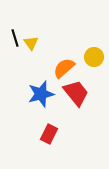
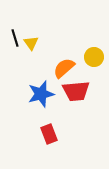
red trapezoid: moved 2 px up; rotated 124 degrees clockwise
red rectangle: rotated 48 degrees counterclockwise
